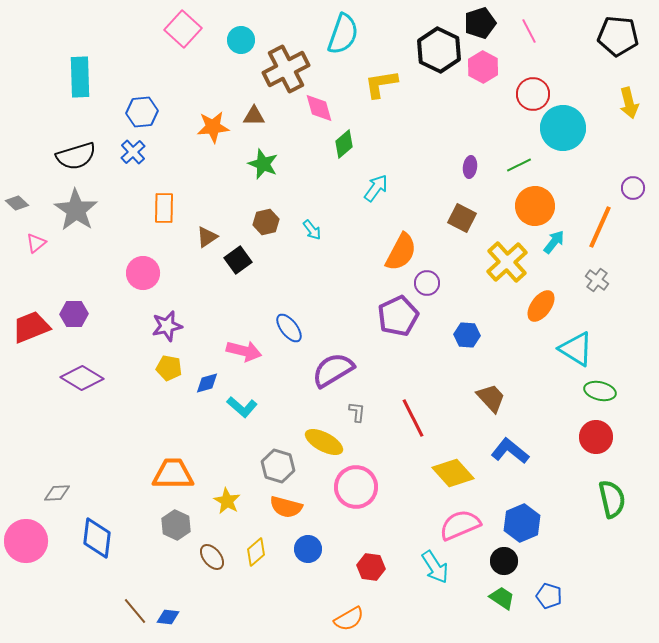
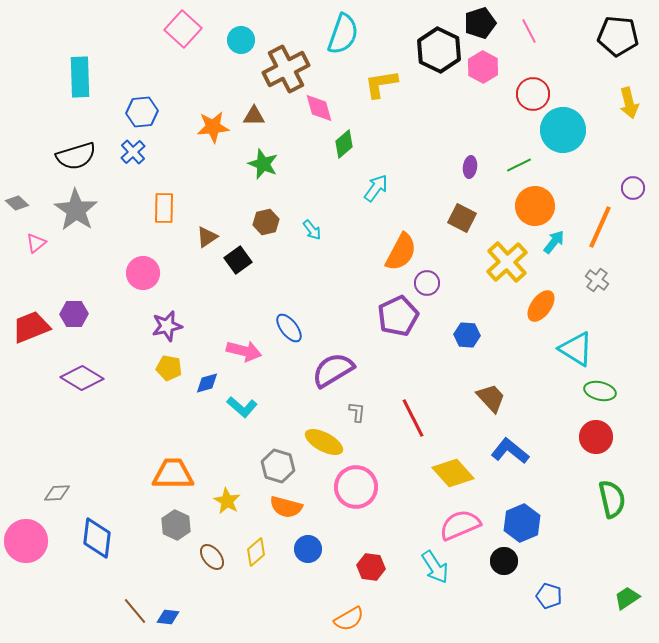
cyan circle at (563, 128): moved 2 px down
green trapezoid at (502, 598): moved 125 px right; rotated 68 degrees counterclockwise
